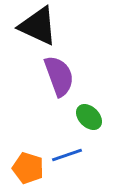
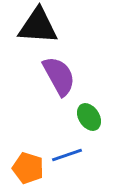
black triangle: rotated 21 degrees counterclockwise
purple semicircle: rotated 9 degrees counterclockwise
green ellipse: rotated 12 degrees clockwise
